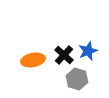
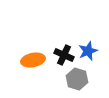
black cross: rotated 18 degrees counterclockwise
